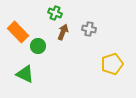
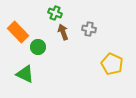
brown arrow: rotated 42 degrees counterclockwise
green circle: moved 1 px down
yellow pentagon: rotated 30 degrees counterclockwise
